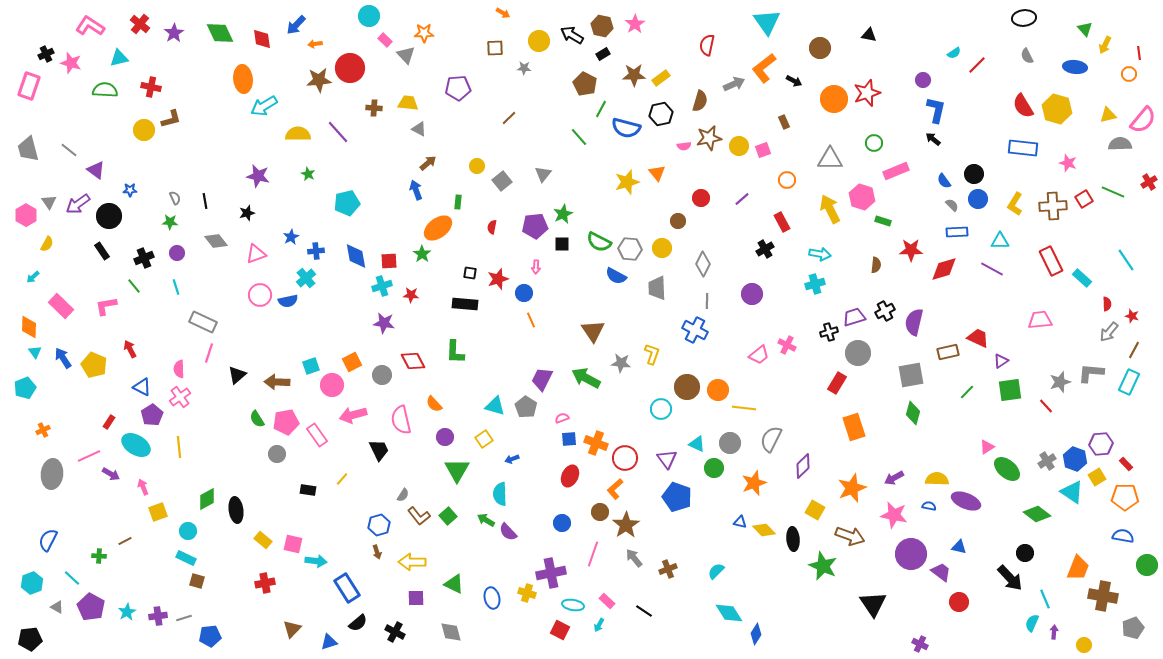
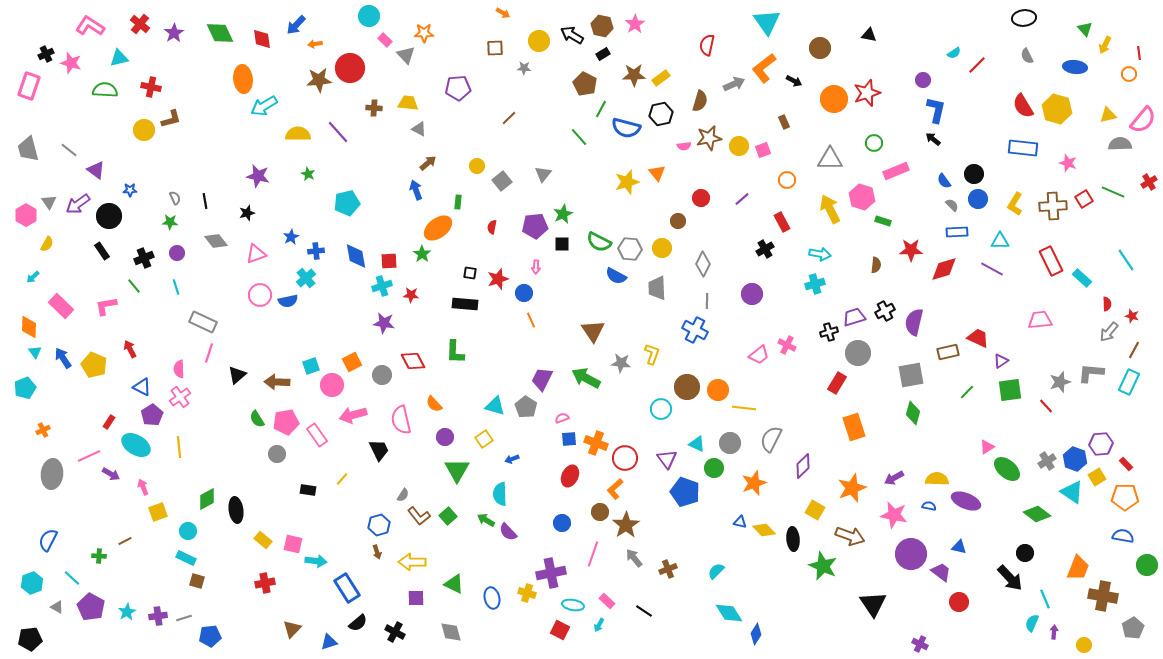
blue pentagon at (677, 497): moved 8 px right, 5 px up
gray pentagon at (1133, 628): rotated 10 degrees counterclockwise
